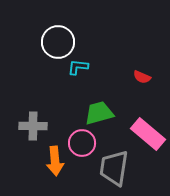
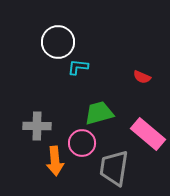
gray cross: moved 4 px right
